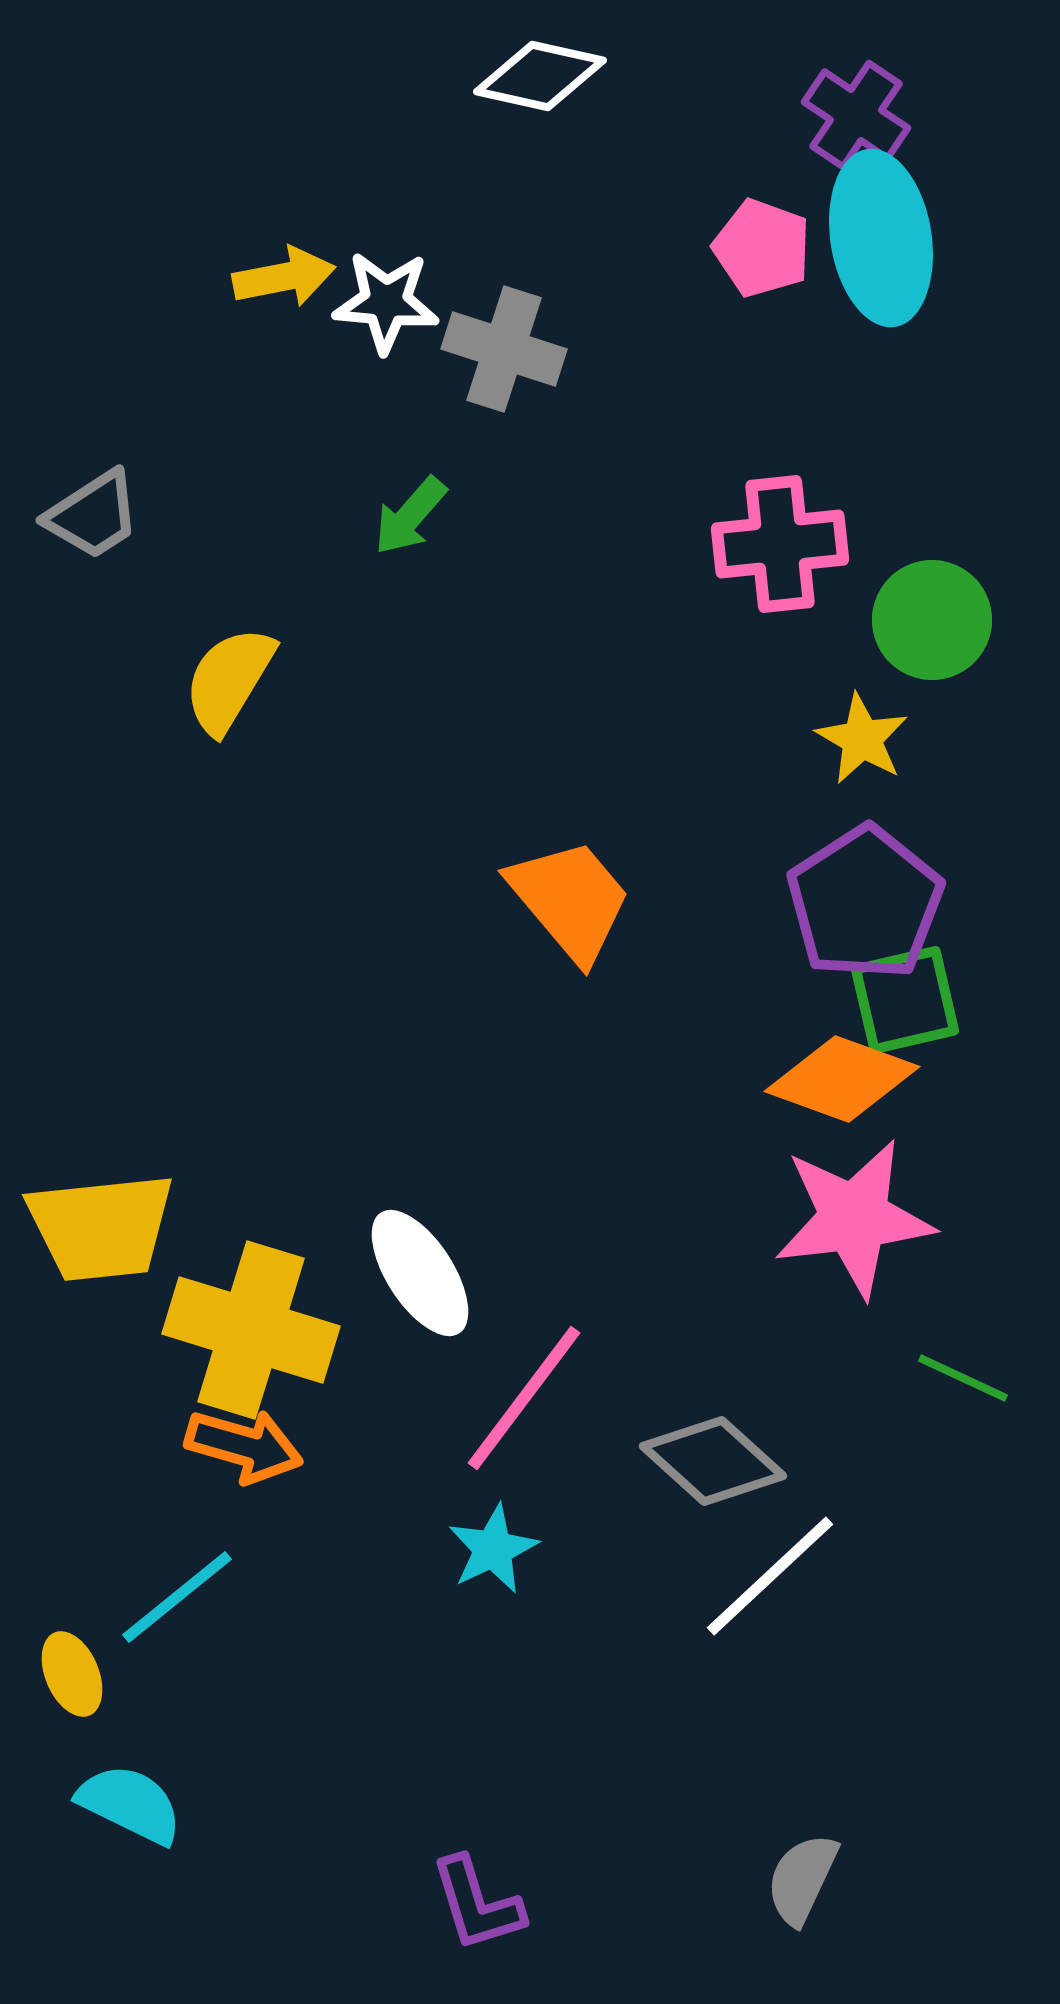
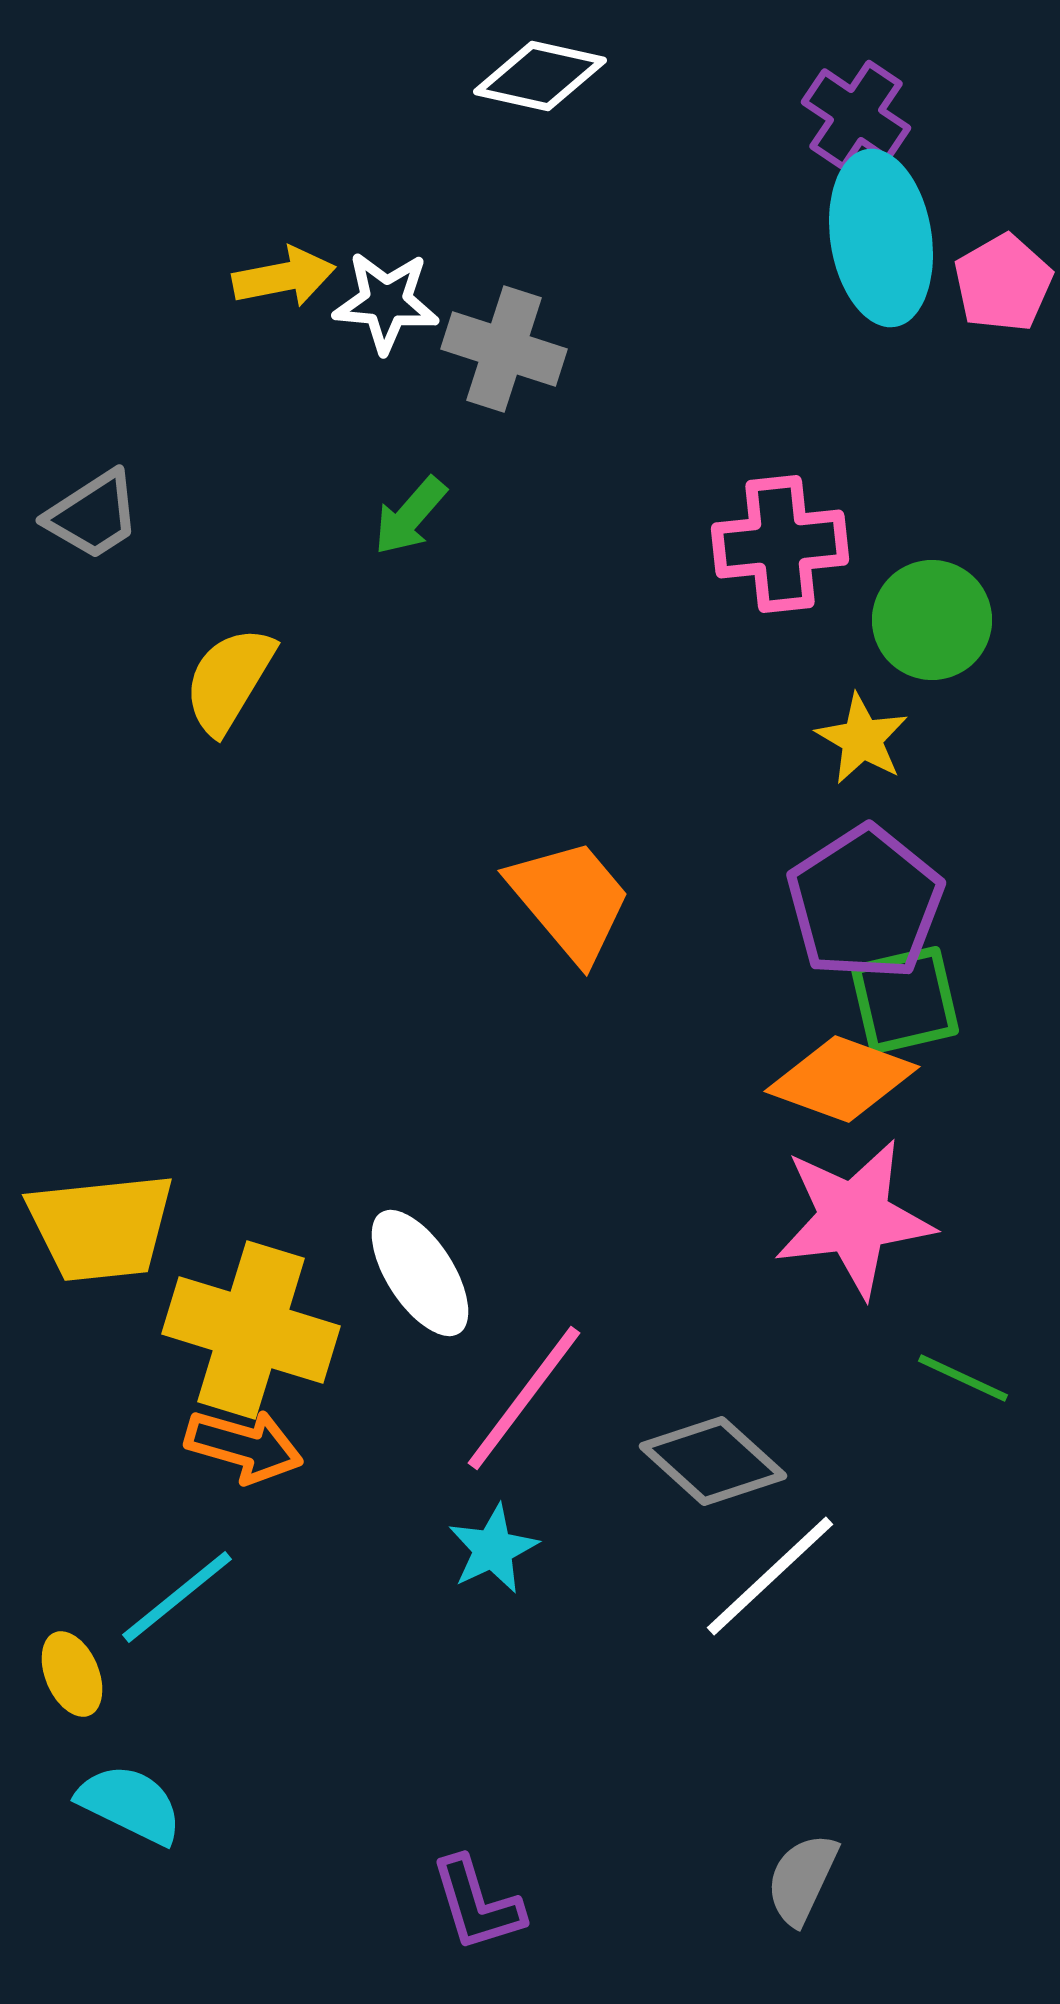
pink pentagon: moved 241 px right, 35 px down; rotated 22 degrees clockwise
